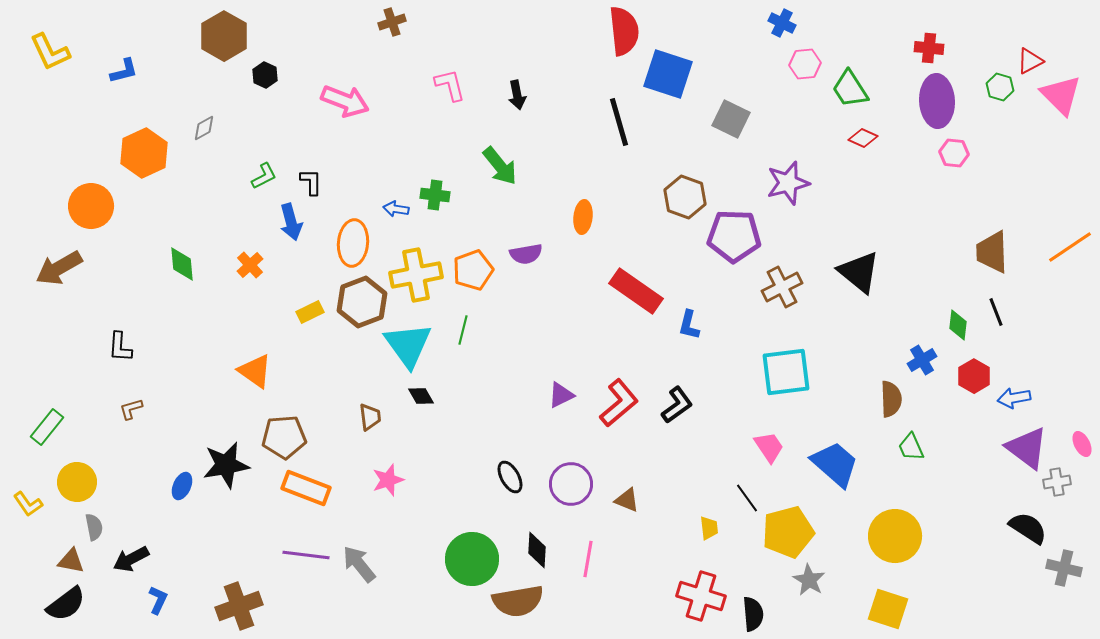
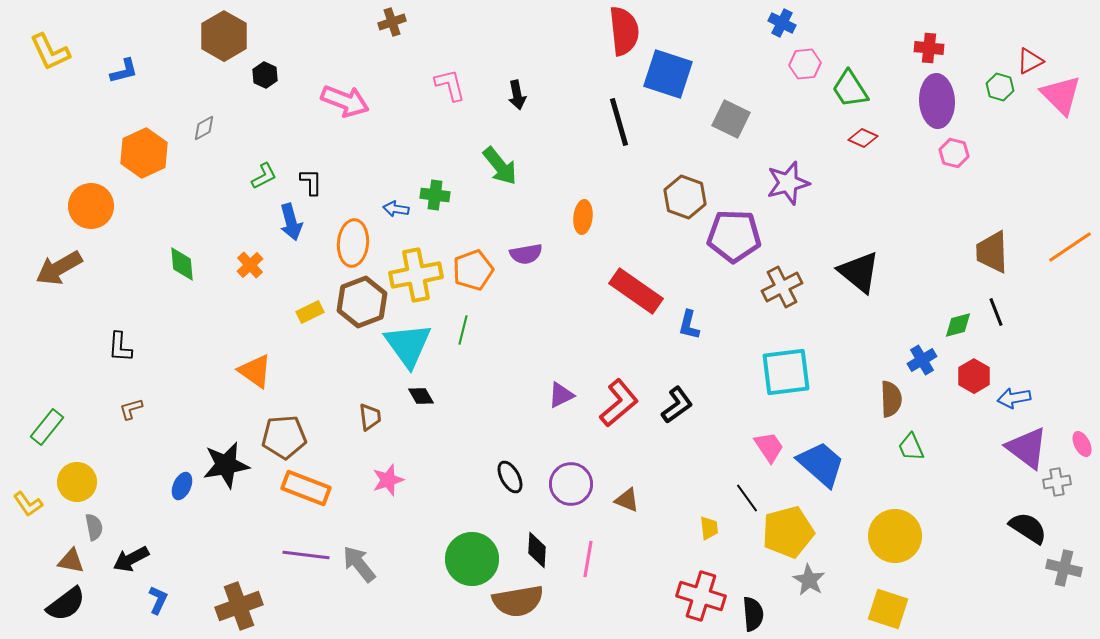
pink hexagon at (954, 153): rotated 8 degrees clockwise
green diamond at (958, 325): rotated 68 degrees clockwise
blue trapezoid at (835, 464): moved 14 px left
